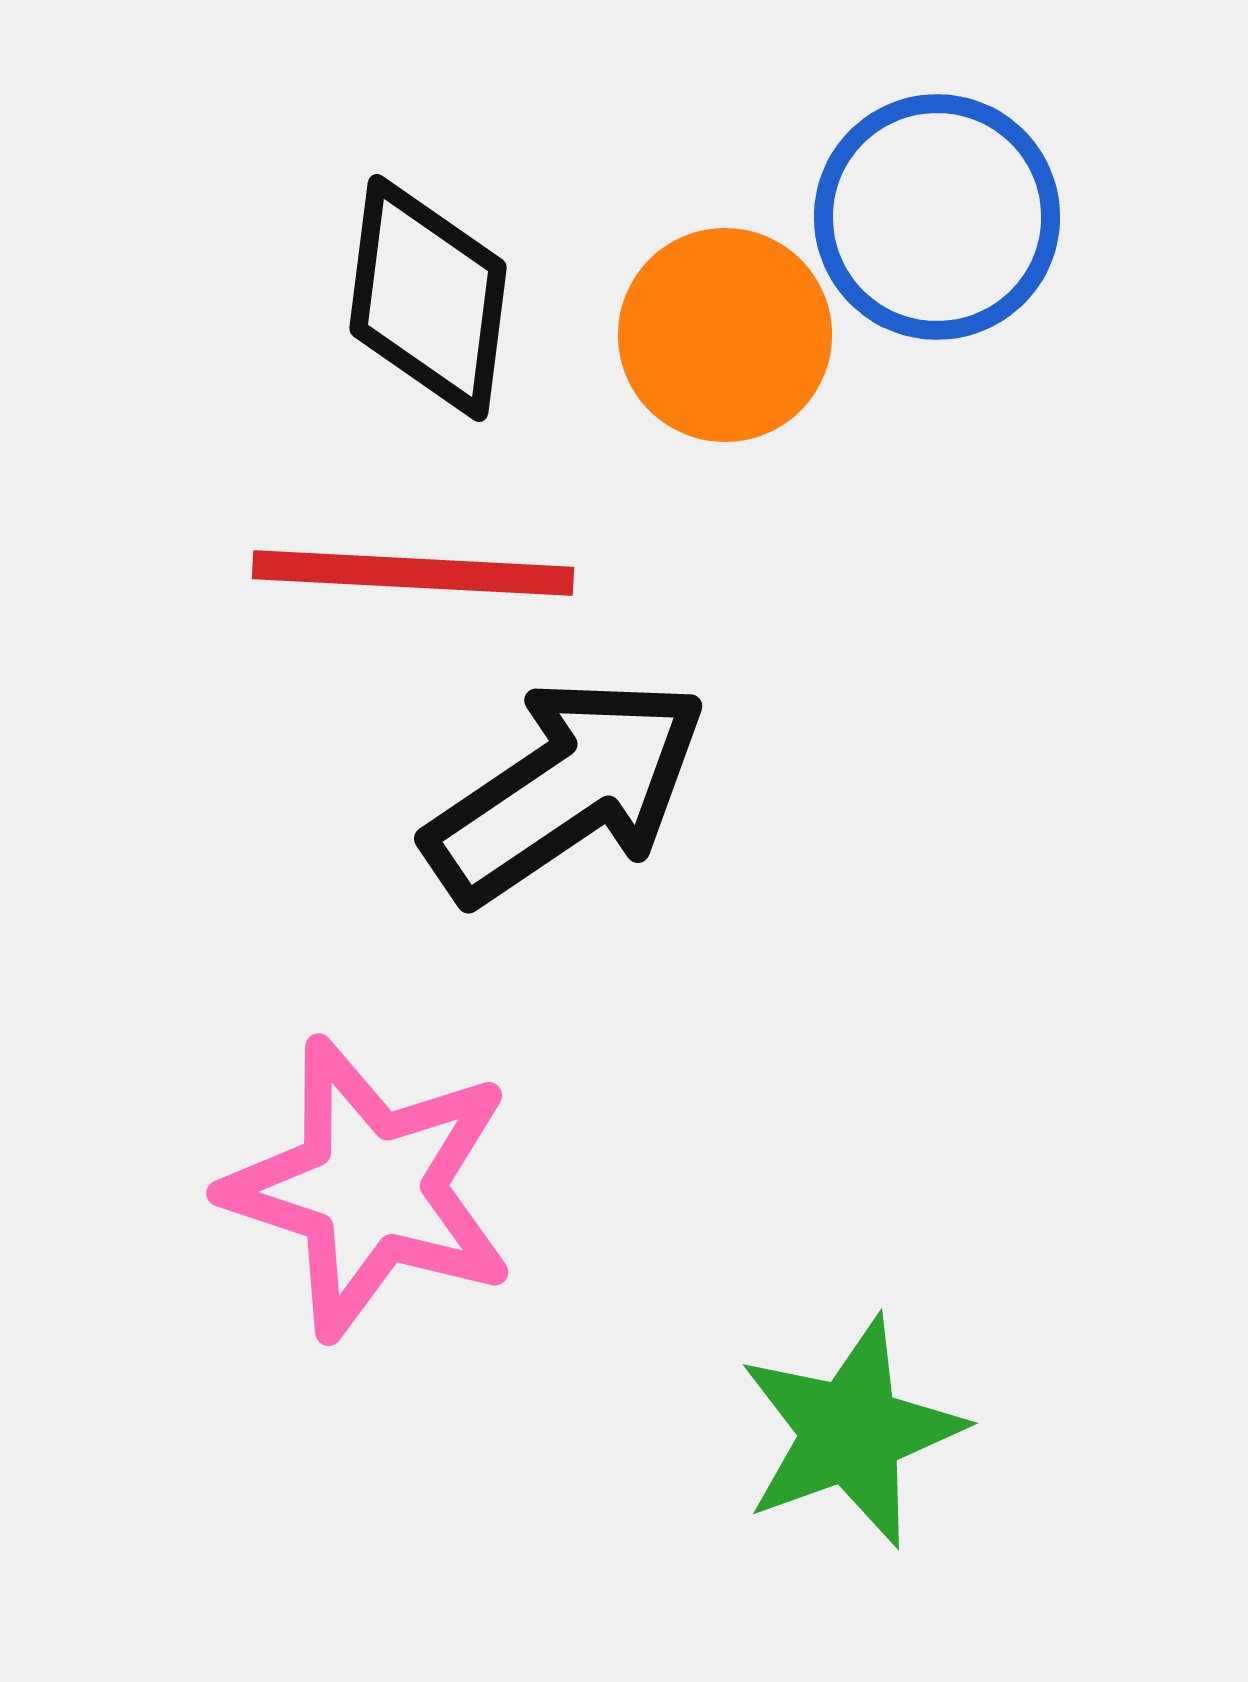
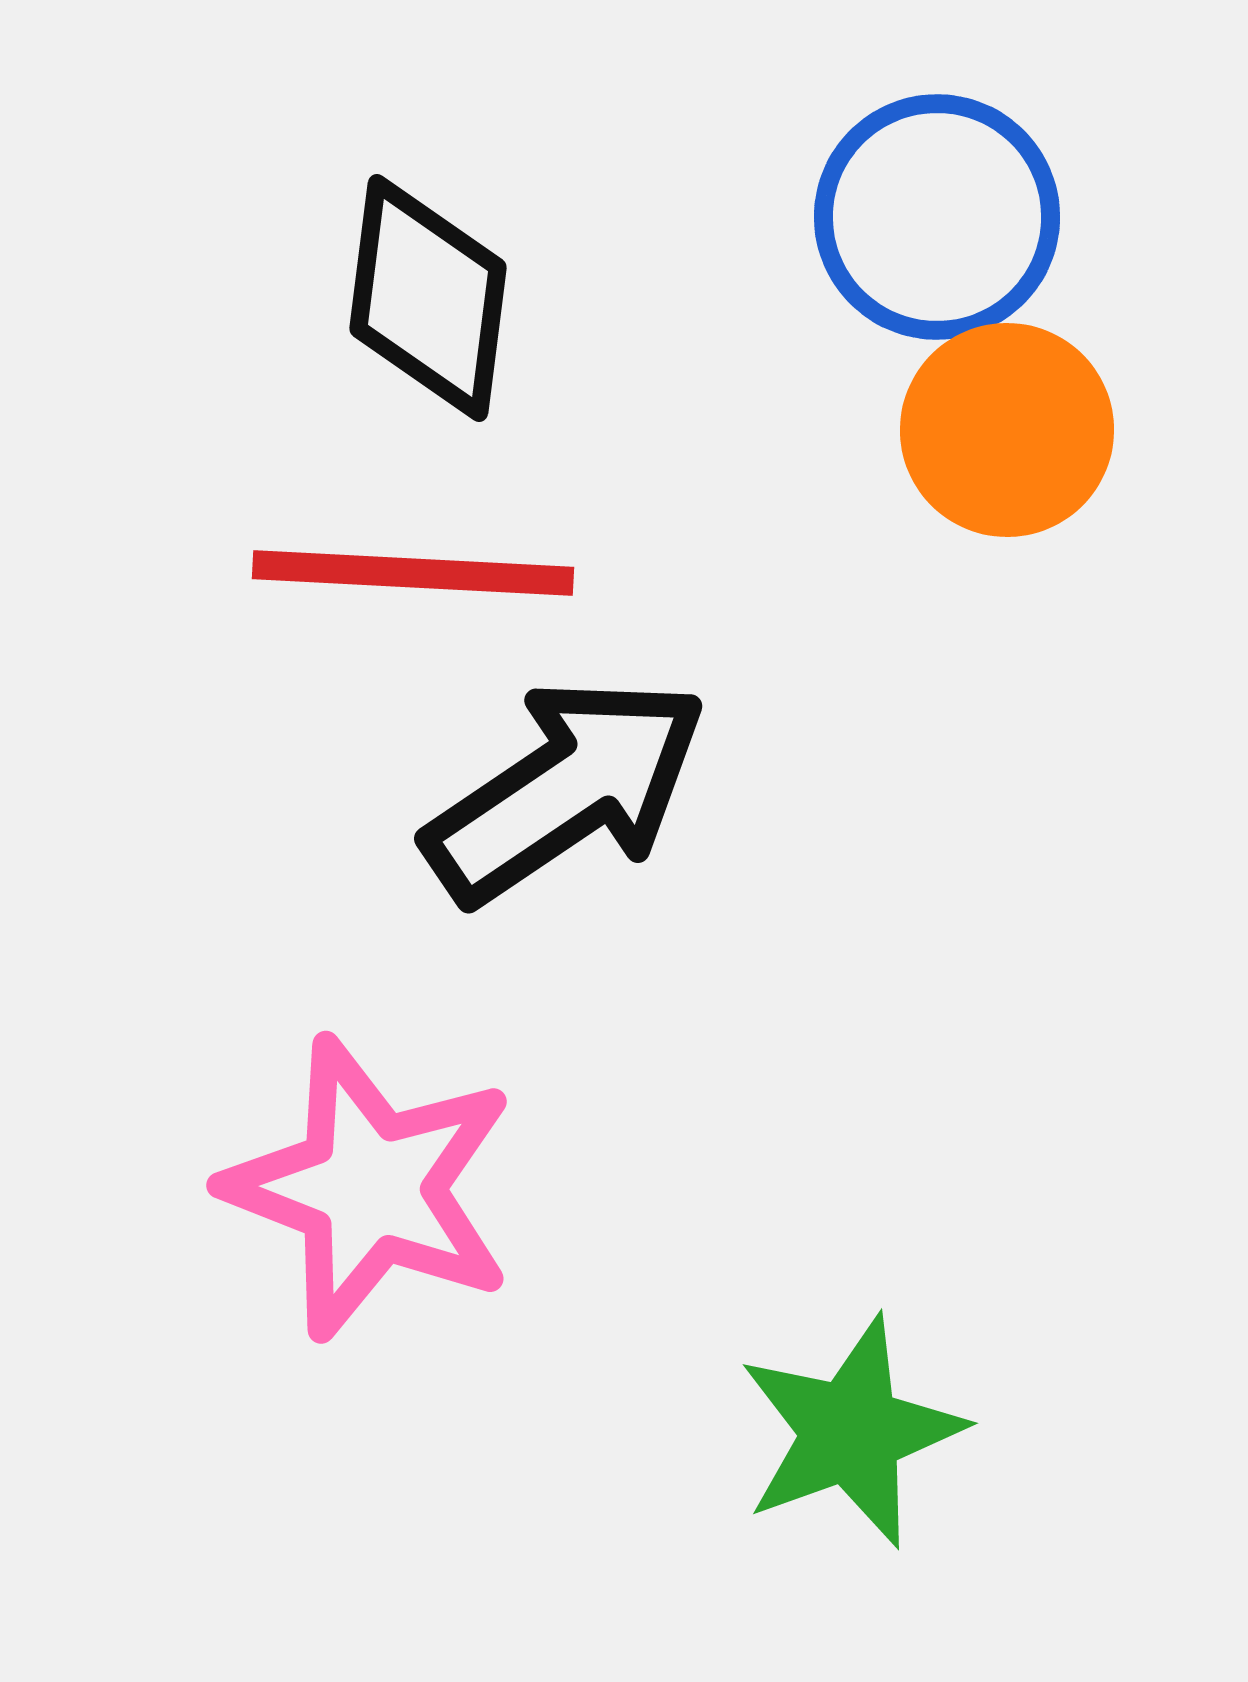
orange circle: moved 282 px right, 95 px down
pink star: rotated 3 degrees clockwise
